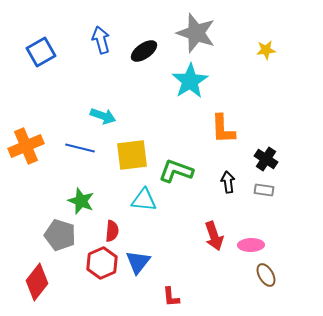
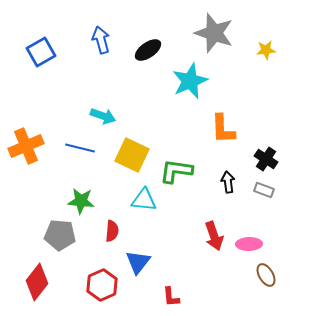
gray star: moved 18 px right
black ellipse: moved 4 px right, 1 px up
cyan star: rotated 9 degrees clockwise
yellow square: rotated 32 degrees clockwise
green L-shape: rotated 12 degrees counterclockwise
gray rectangle: rotated 12 degrees clockwise
green star: rotated 16 degrees counterclockwise
gray pentagon: rotated 12 degrees counterclockwise
pink ellipse: moved 2 px left, 1 px up
red hexagon: moved 22 px down
